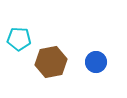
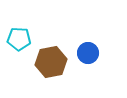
blue circle: moved 8 px left, 9 px up
